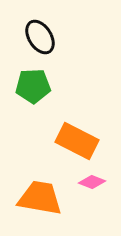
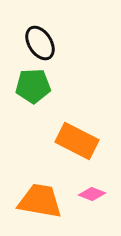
black ellipse: moved 6 px down
pink diamond: moved 12 px down
orange trapezoid: moved 3 px down
